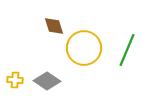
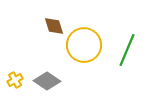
yellow circle: moved 3 px up
yellow cross: rotated 35 degrees counterclockwise
